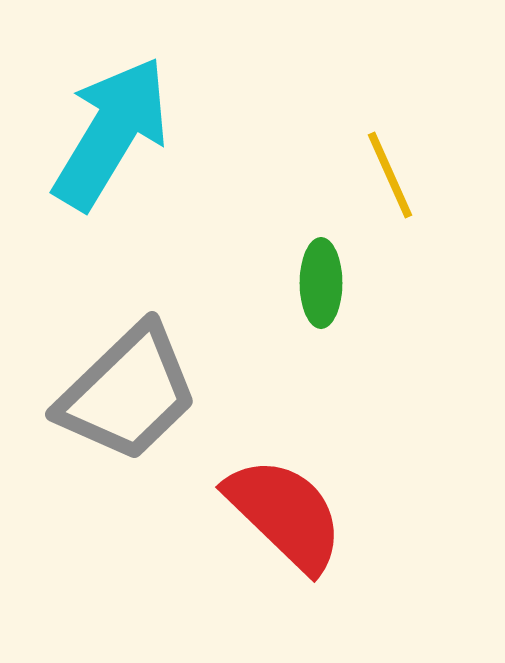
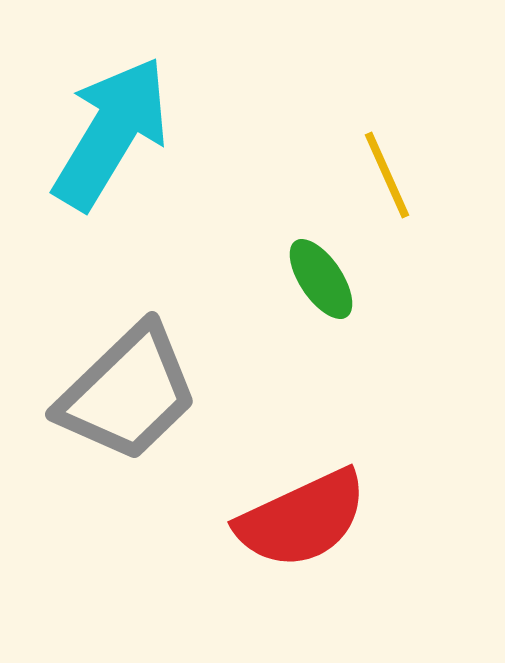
yellow line: moved 3 px left
green ellipse: moved 4 px up; rotated 34 degrees counterclockwise
red semicircle: moved 17 px right, 5 px down; rotated 111 degrees clockwise
